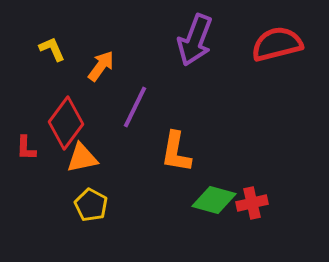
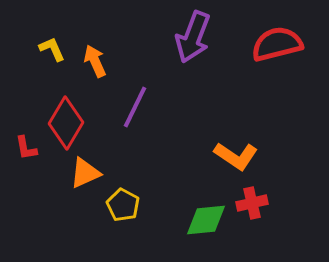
purple arrow: moved 2 px left, 3 px up
orange arrow: moved 6 px left, 5 px up; rotated 60 degrees counterclockwise
red diamond: rotated 6 degrees counterclockwise
red L-shape: rotated 12 degrees counterclockwise
orange L-shape: moved 60 px right, 4 px down; rotated 66 degrees counterclockwise
orange triangle: moved 3 px right, 15 px down; rotated 12 degrees counterclockwise
green diamond: moved 8 px left, 20 px down; rotated 21 degrees counterclockwise
yellow pentagon: moved 32 px right
